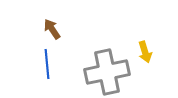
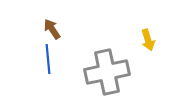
yellow arrow: moved 3 px right, 12 px up
blue line: moved 1 px right, 5 px up
